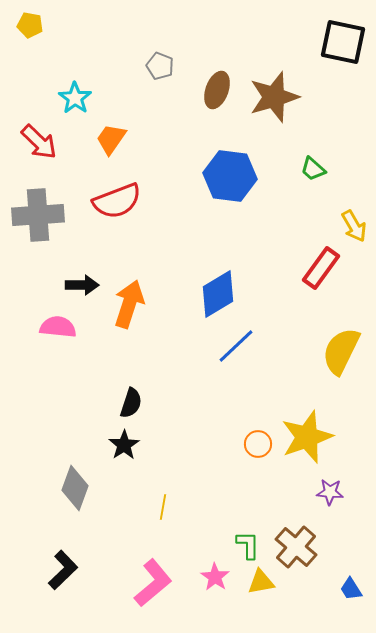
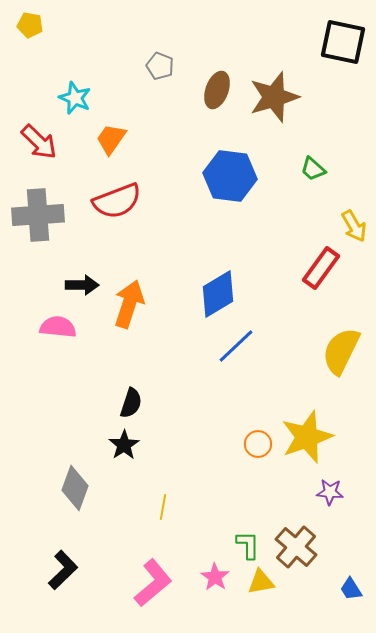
cyan star: rotated 12 degrees counterclockwise
